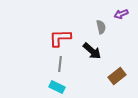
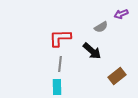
gray semicircle: rotated 72 degrees clockwise
cyan rectangle: rotated 63 degrees clockwise
